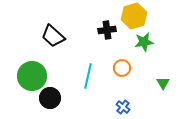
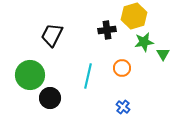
black trapezoid: moved 1 px left, 1 px up; rotated 75 degrees clockwise
green circle: moved 2 px left, 1 px up
green triangle: moved 29 px up
